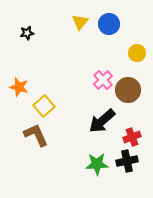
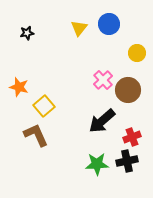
yellow triangle: moved 1 px left, 6 px down
